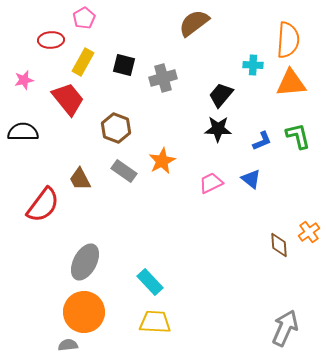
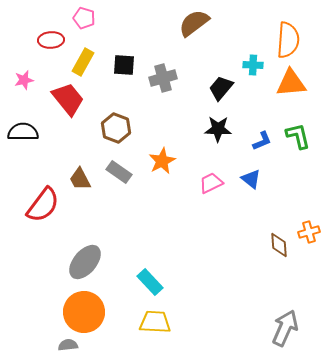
pink pentagon: rotated 25 degrees counterclockwise
black square: rotated 10 degrees counterclockwise
black trapezoid: moved 7 px up
gray rectangle: moved 5 px left, 1 px down
orange cross: rotated 20 degrees clockwise
gray ellipse: rotated 12 degrees clockwise
